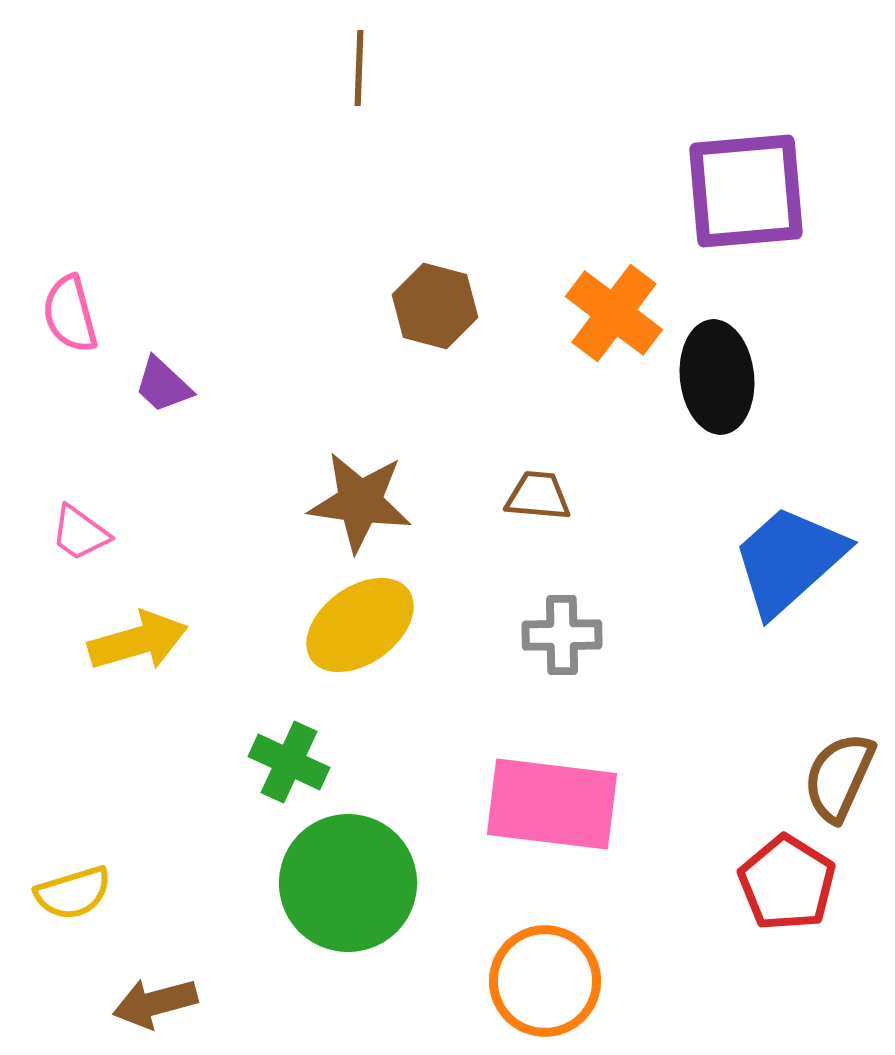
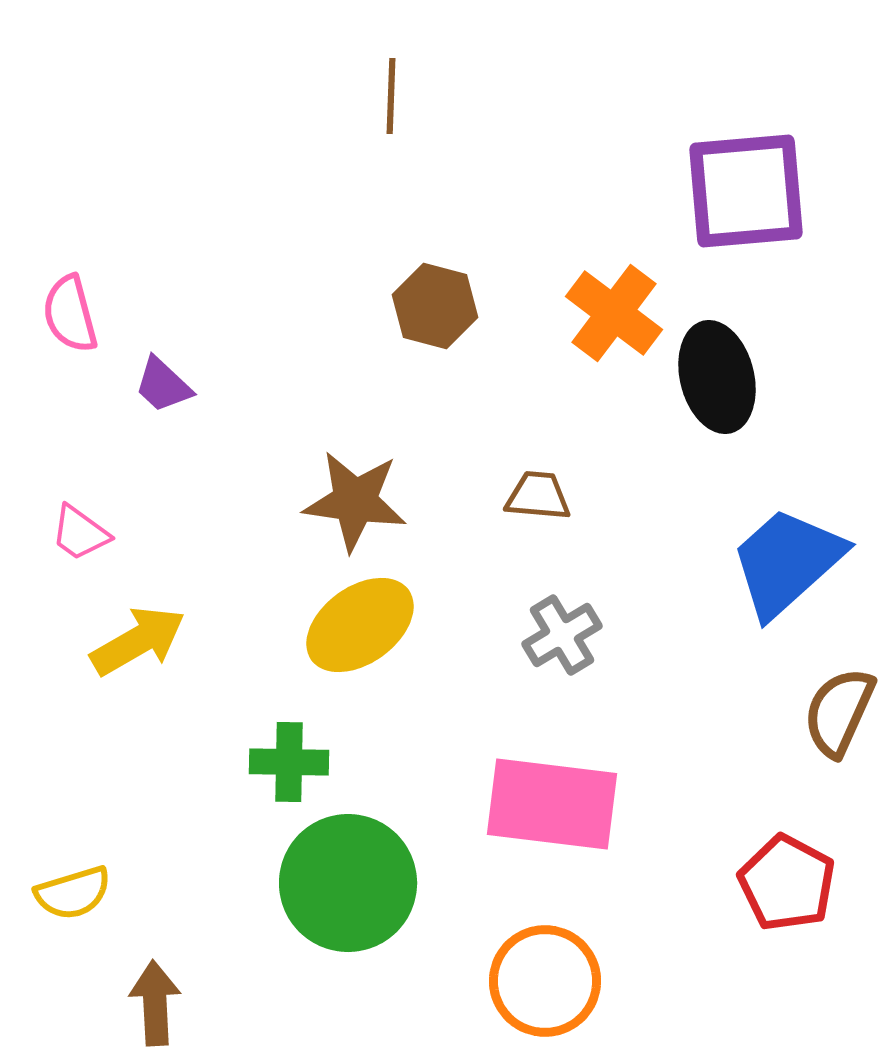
brown line: moved 32 px right, 28 px down
black ellipse: rotated 8 degrees counterclockwise
brown star: moved 5 px left, 1 px up
blue trapezoid: moved 2 px left, 2 px down
gray cross: rotated 30 degrees counterclockwise
yellow arrow: rotated 14 degrees counterclockwise
green cross: rotated 24 degrees counterclockwise
brown semicircle: moved 65 px up
red pentagon: rotated 4 degrees counterclockwise
brown arrow: rotated 102 degrees clockwise
